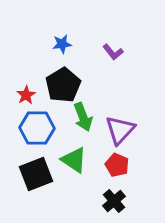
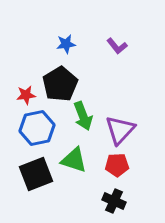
blue star: moved 4 px right
purple L-shape: moved 4 px right, 6 px up
black pentagon: moved 3 px left, 1 px up
red star: rotated 24 degrees clockwise
green arrow: moved 1 px up
blue hexagon: rotated 12 degrees counterclockwise
green triangle: rotated 16 degrees counterclockwise
red pentagon: rotated 25 degrees counterclockwise
black cross: rotated 25 degrees counterclockwise
